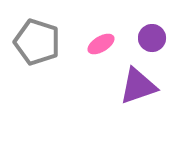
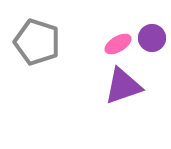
pink ellipse: moved 17 px right
purple triangle: moved 15 px left
